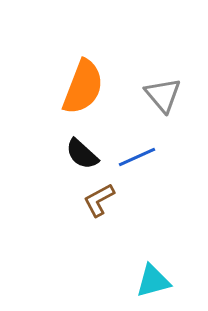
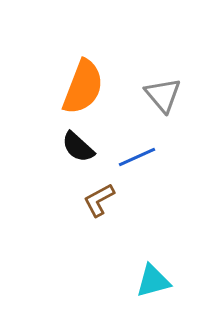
black semicircle: moved 4 px left, 7 px up
